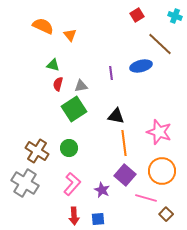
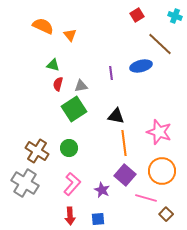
red arrow: moved 4 px left
